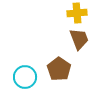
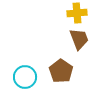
brown pentagon: moved 2 px right, 2 px down
